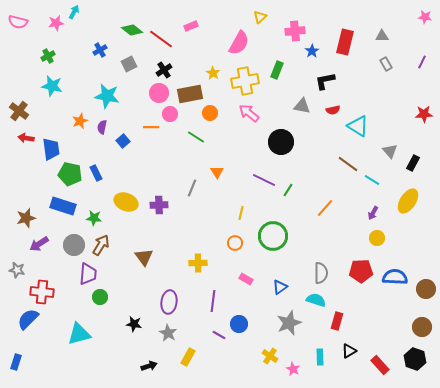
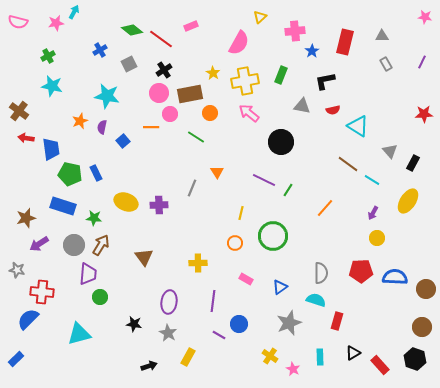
green rectangle at (277, 70): moved 4 px right, 5 px down
black triangle at (349, 351): moved 4 px right, 2 px down
blue rectangle at (16, 362): moved 3 px up; rotated 28 degrees clockwise
